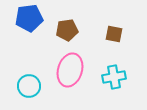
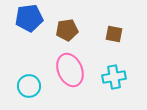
pink ellipse: rotated 40 degrees counterclockwise
